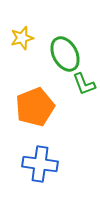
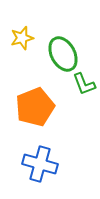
green ellipse: moved 2 px left
blue cross: rotated 8 degrees clockwise
